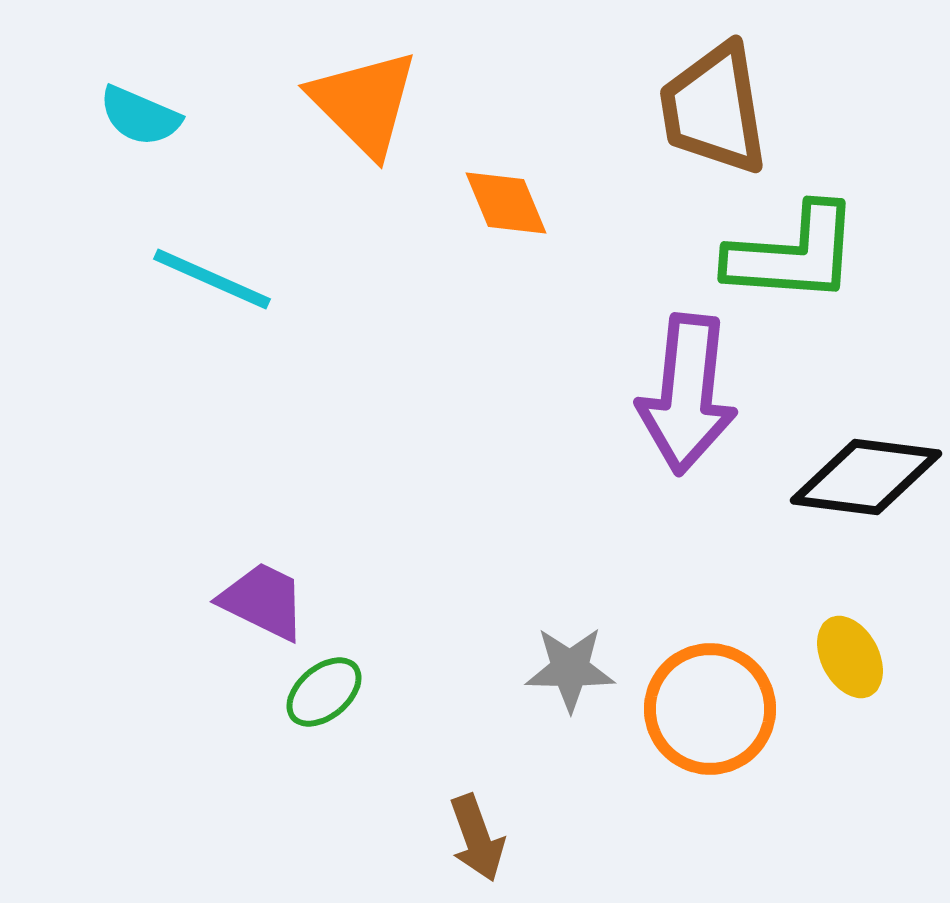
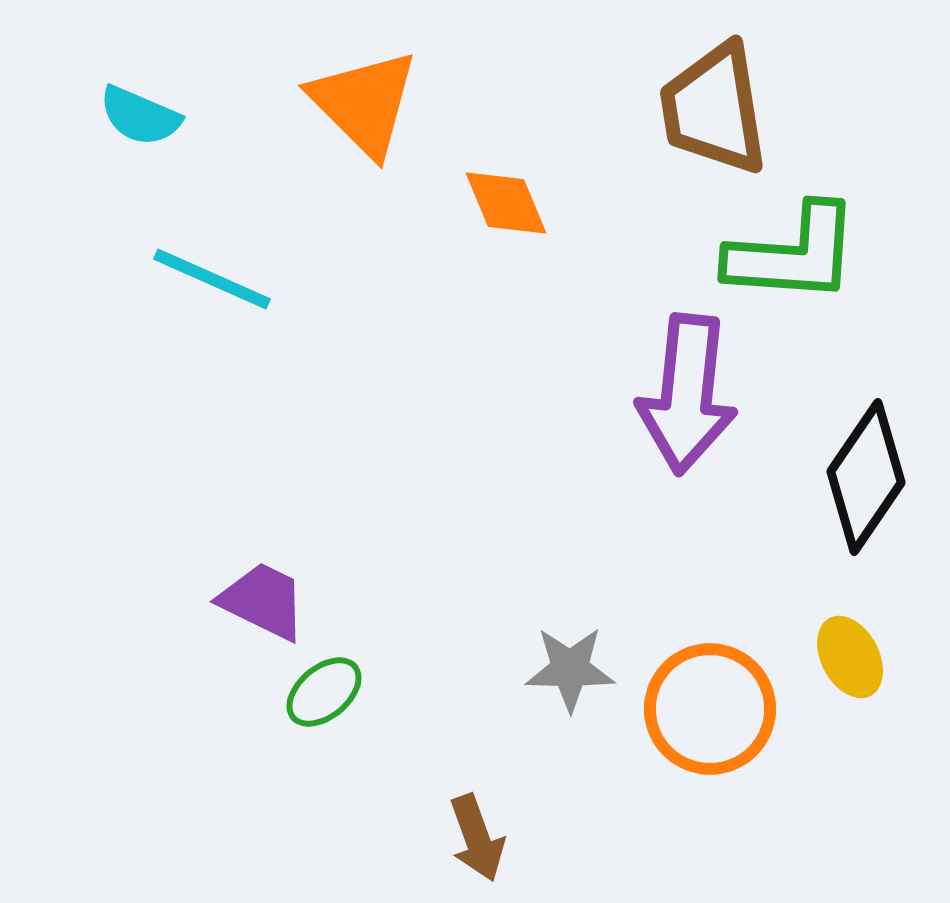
black diamond: rotated 63 degrees counterclockwise
